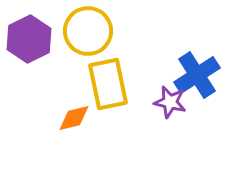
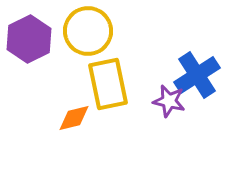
purple star: moved 1 px left, 1 px up
